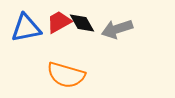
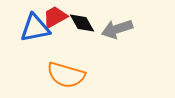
red trapezoid: moved 4 px left, 5 px up
blue triangle: moved 9 px right
